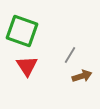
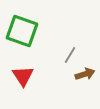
red triangle: moved 4 px left, 10 px down
brown arrow: moved 3 px right, 2 px up
